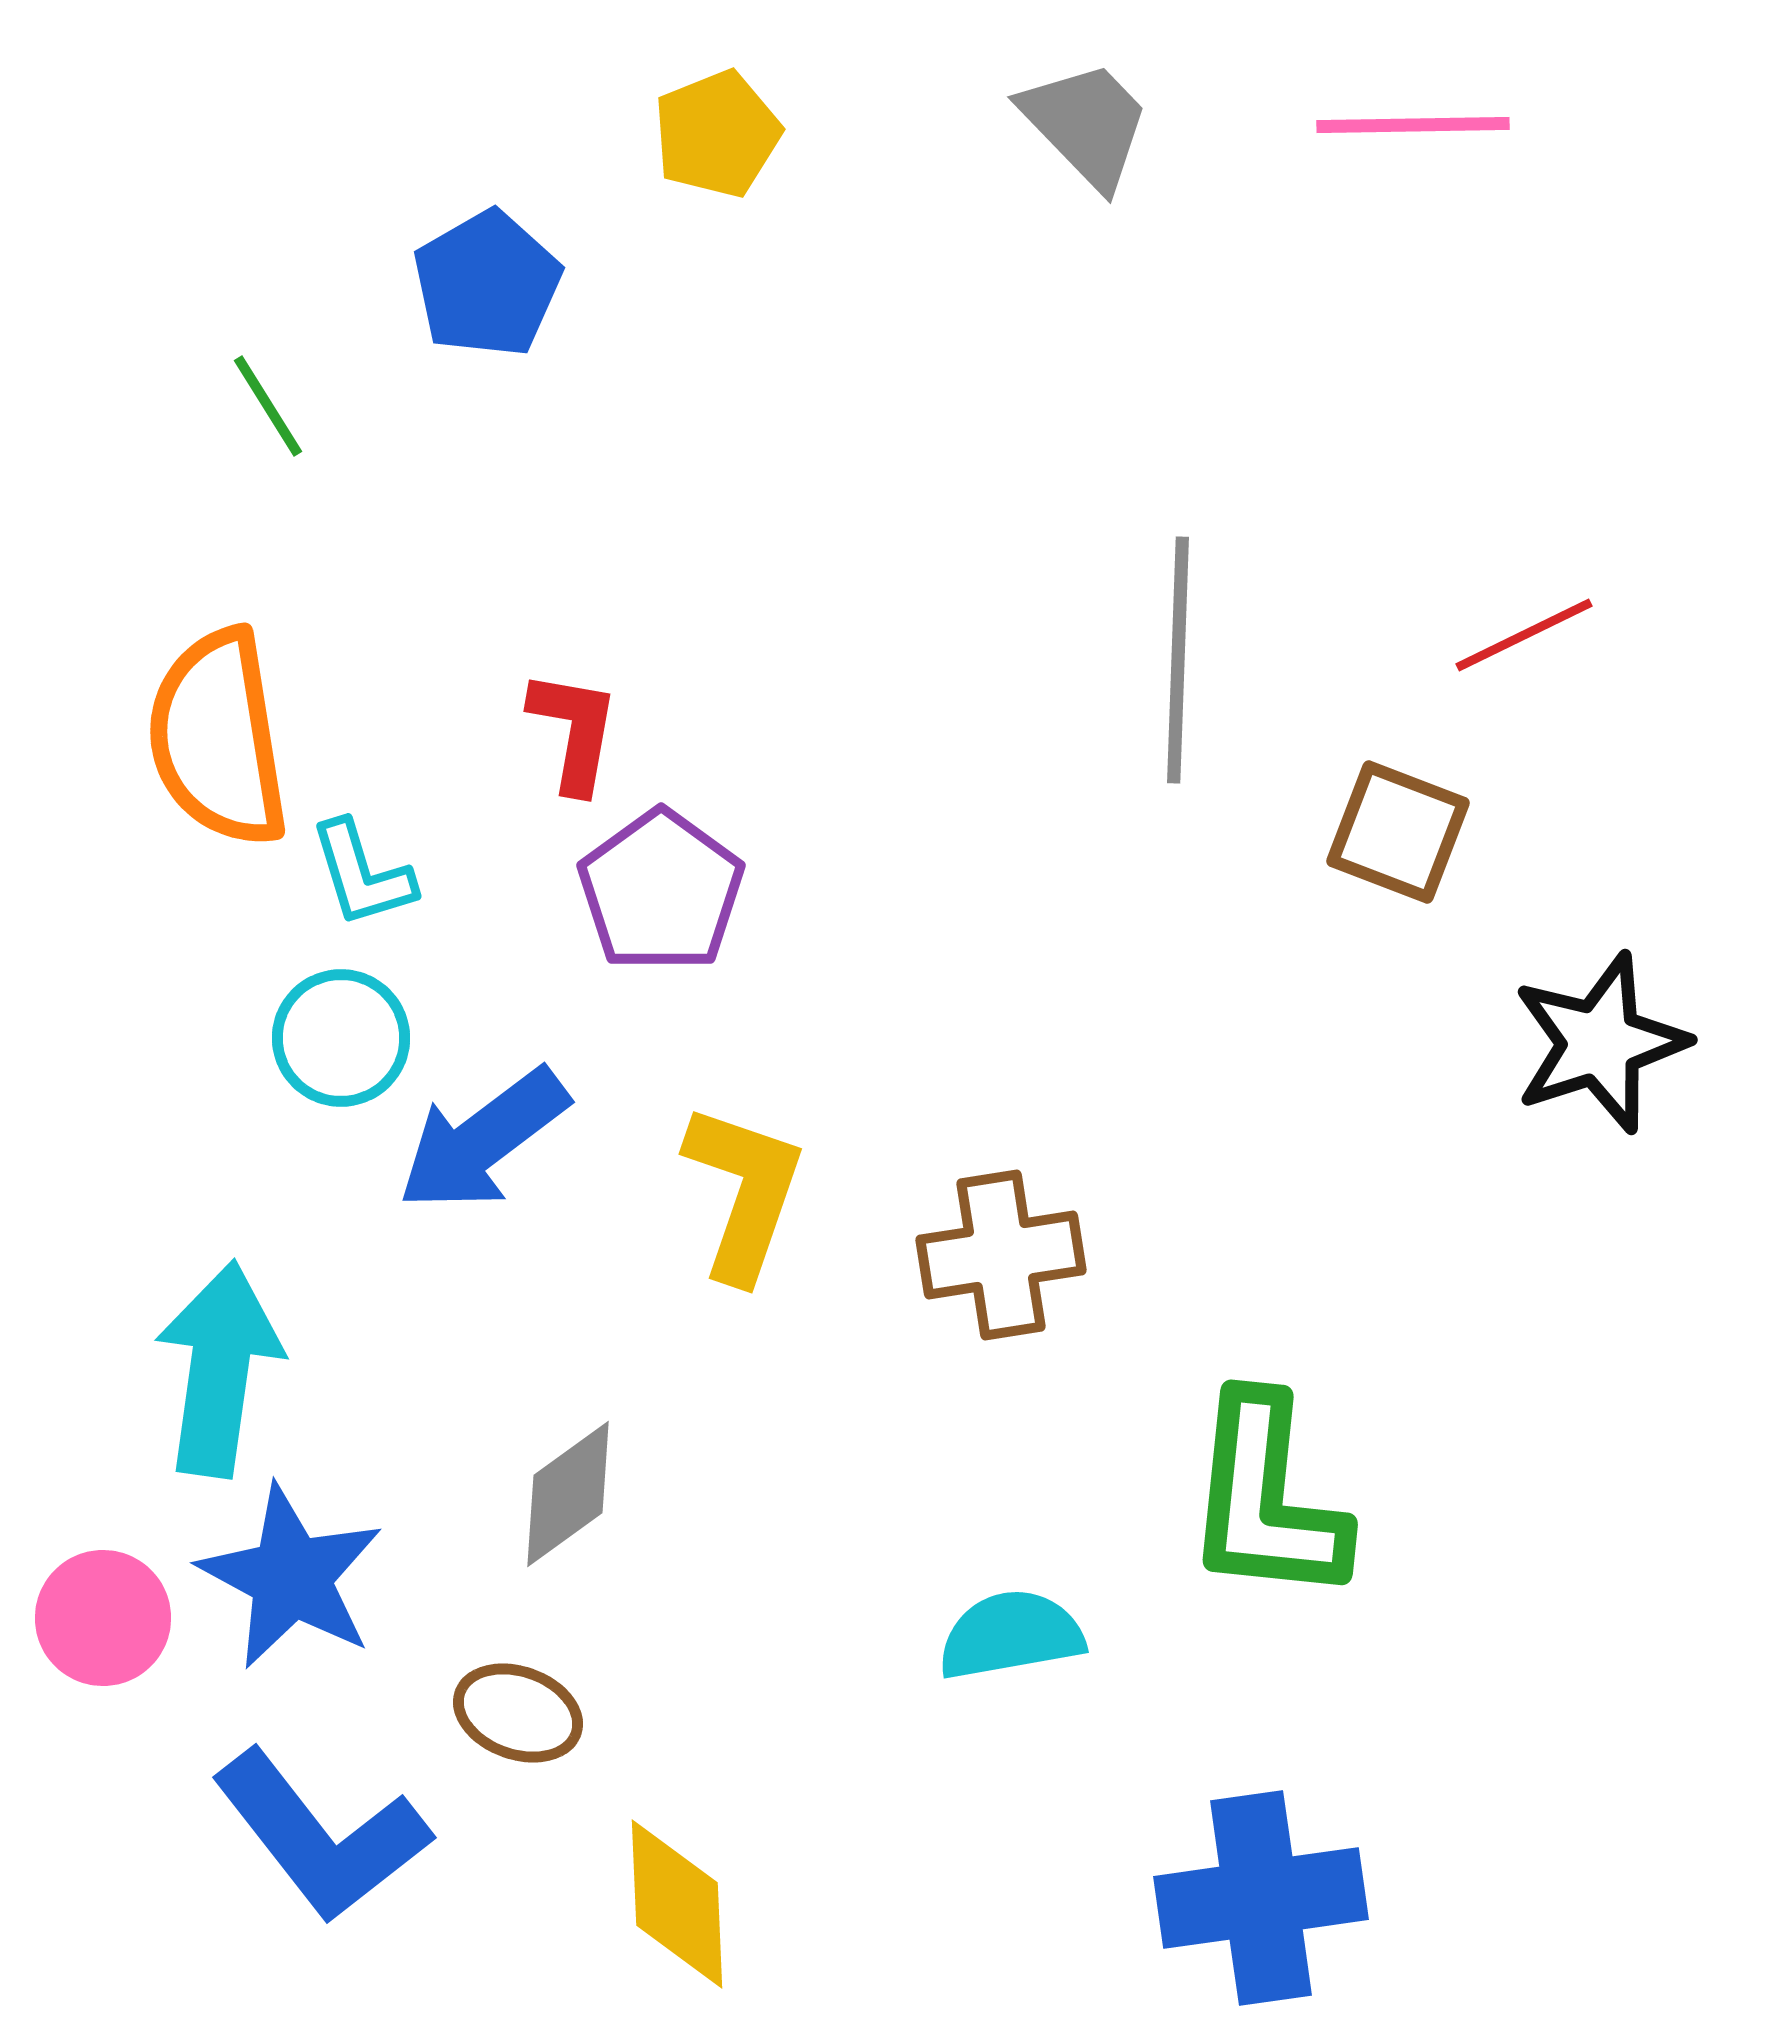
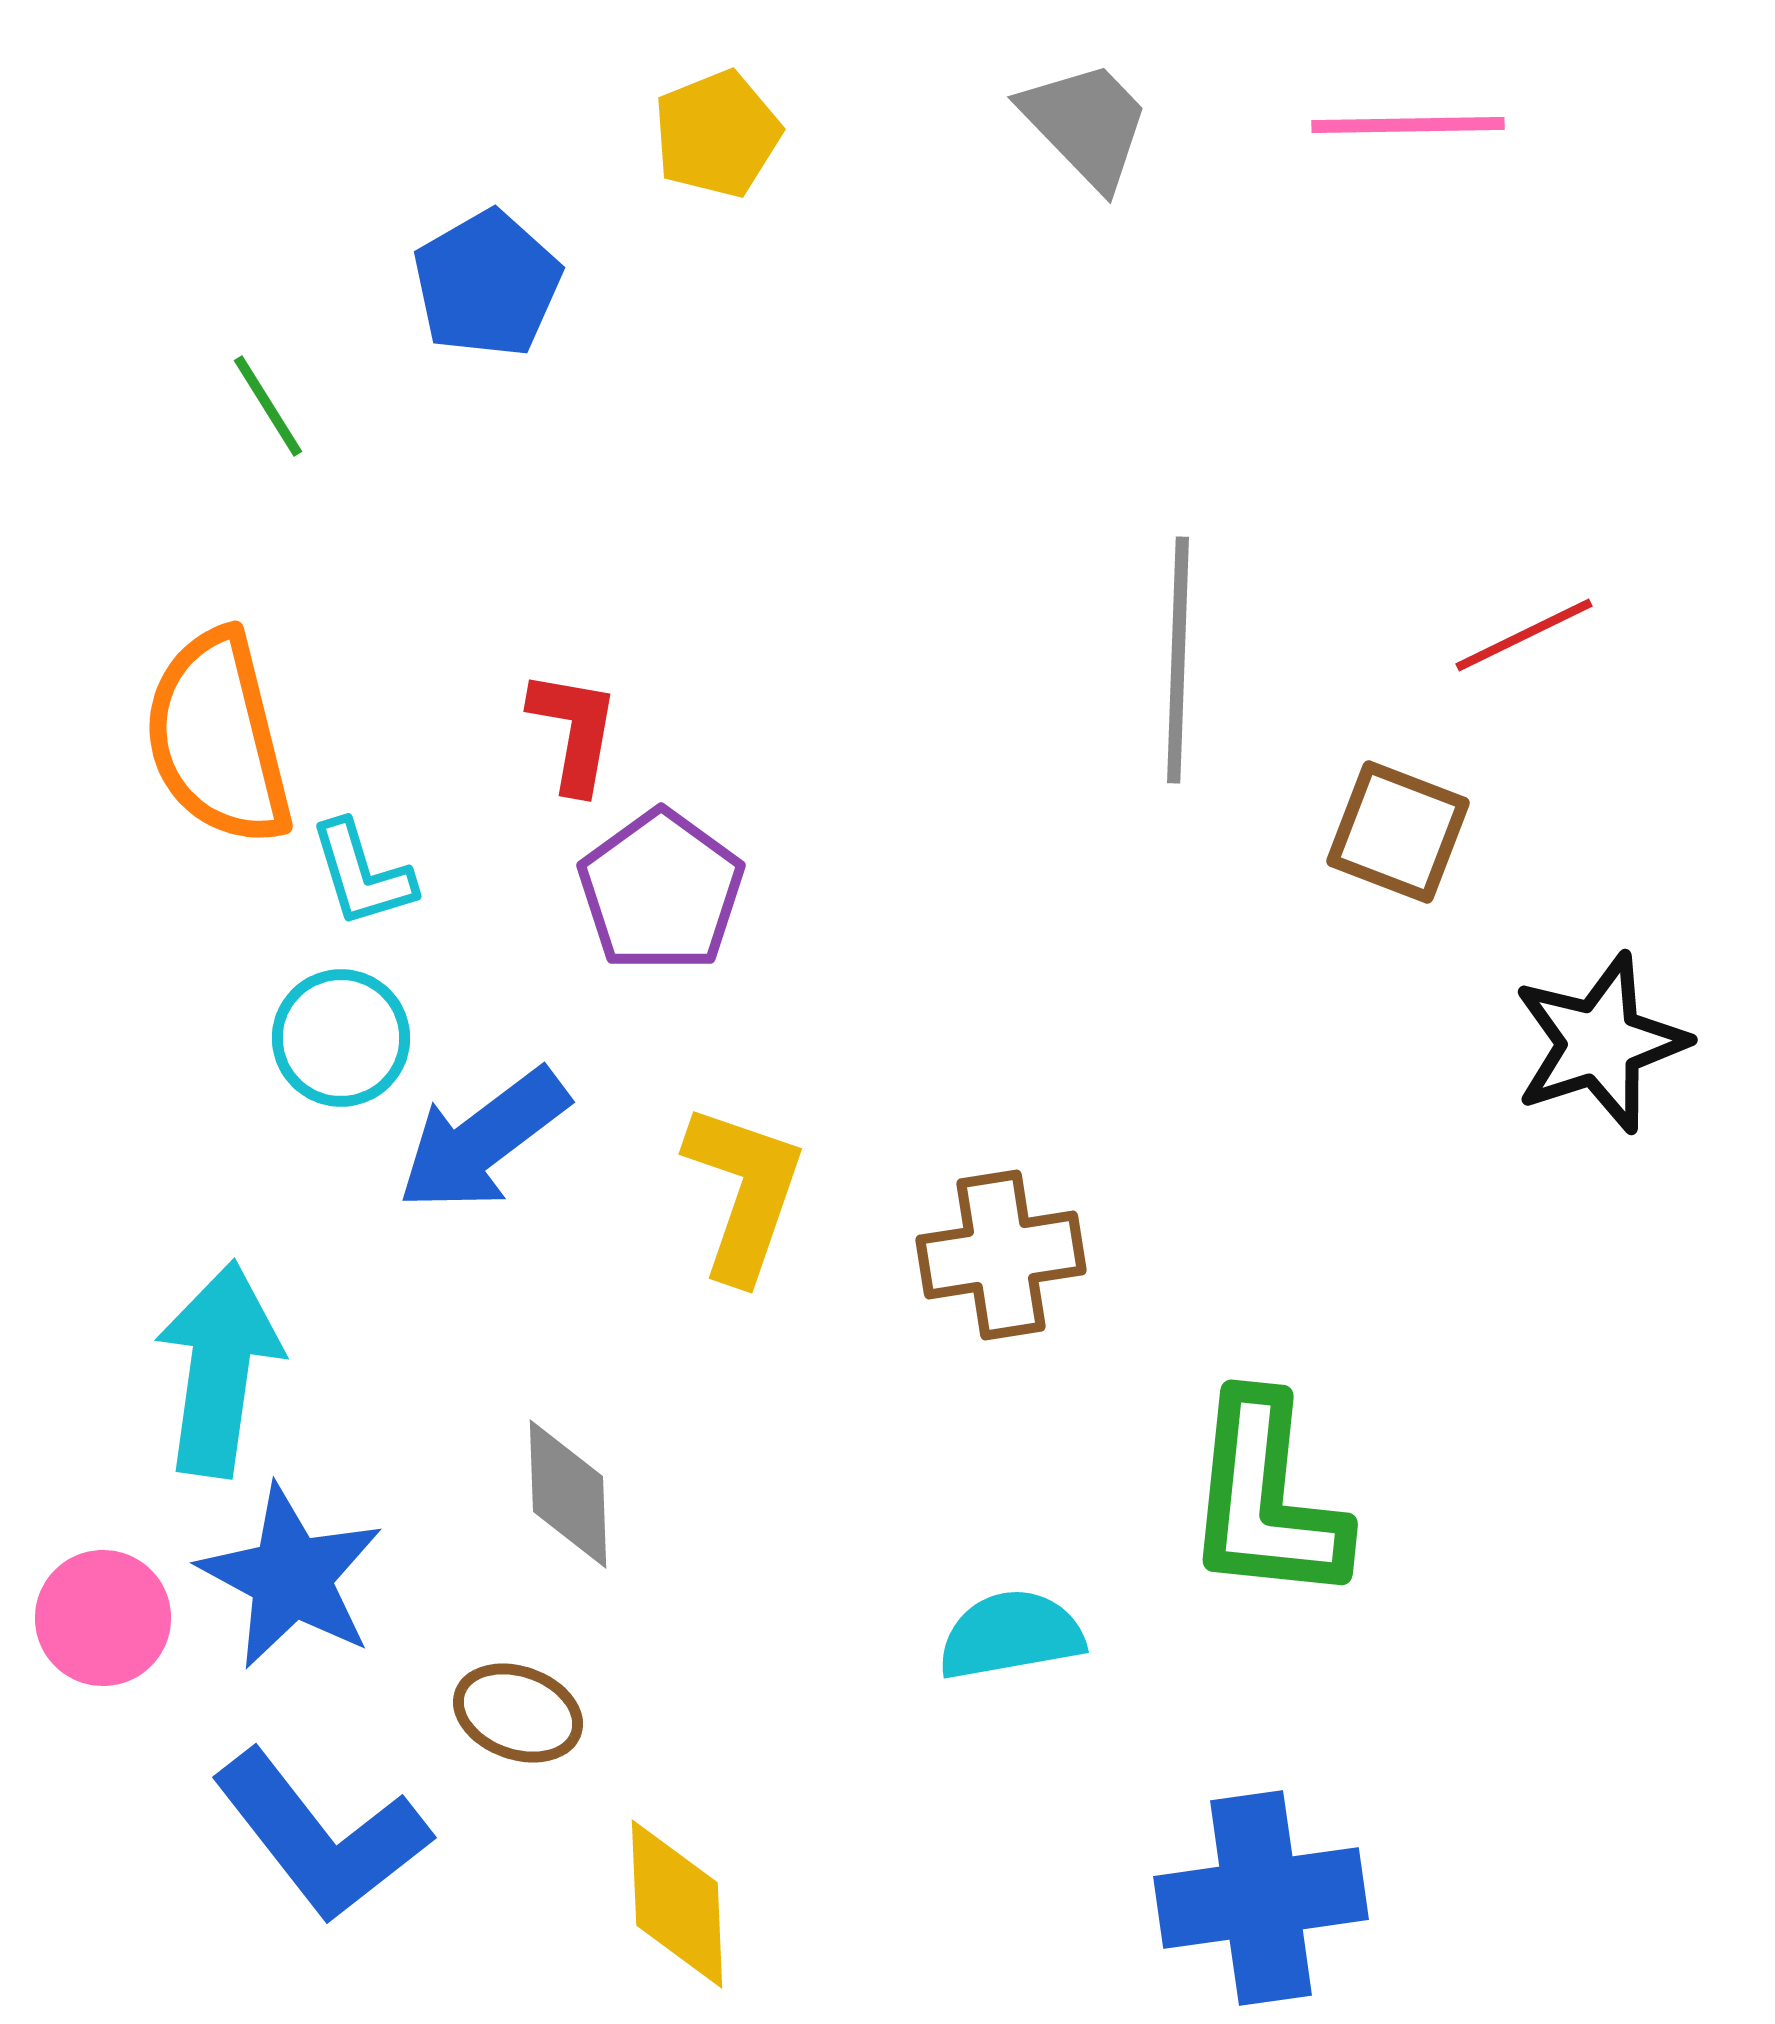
pink line: moved 5 px left
orange semicircle: rotated 5 degrees counterclockwise
gray diamond: rotated 56 degrees counterclockwise
